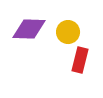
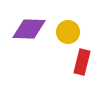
red rectangle: moved 2 px right, 2 px down
